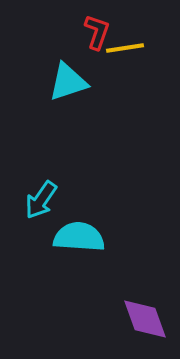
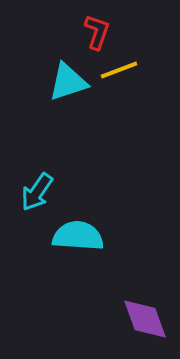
yellow line: moved 6 px left, 22 px down; rotated 12 degrees counterclockwise
cyan arrow: moved 4 px left, 8 px up
cyan semicircle: moved 1 px left, 1 px up
